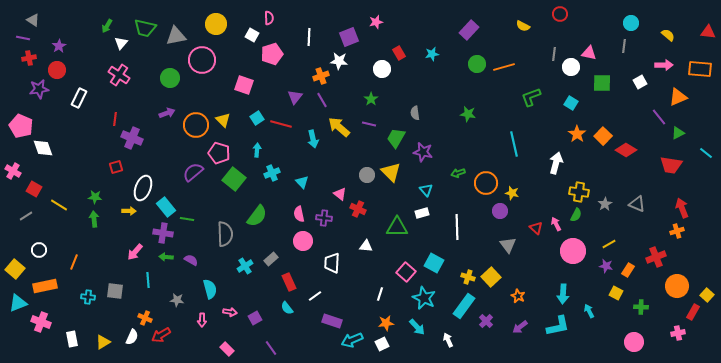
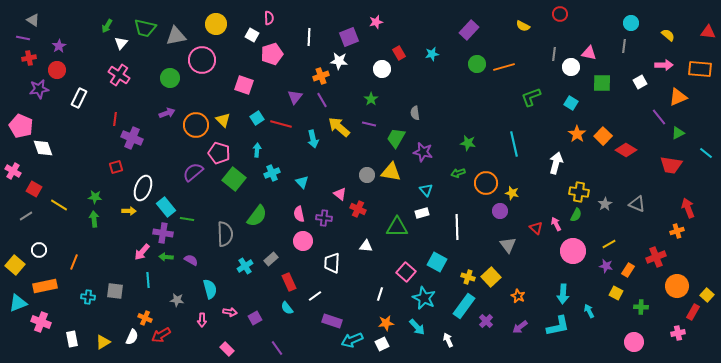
green star at (468, 114): moved 29 px down
yellow triangle at (391, 172): rotated 35 degrees counterclockwise
red arrow at (682, 208): moved 6 px right
pink arrow at (135, 252): moved 7 px right
cyan square at (434, 263): moved 3 px right, 1 px up
yellow square at (15, 269): moved 4 px up
purple line at (271, 348): moved 6 px right
